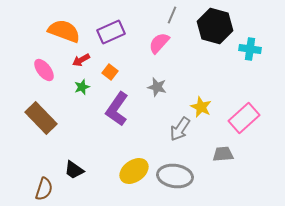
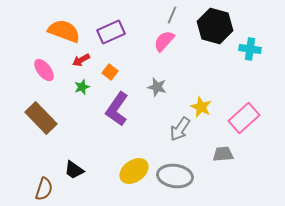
pink semicircle: moved 5 px right, 2 px up
